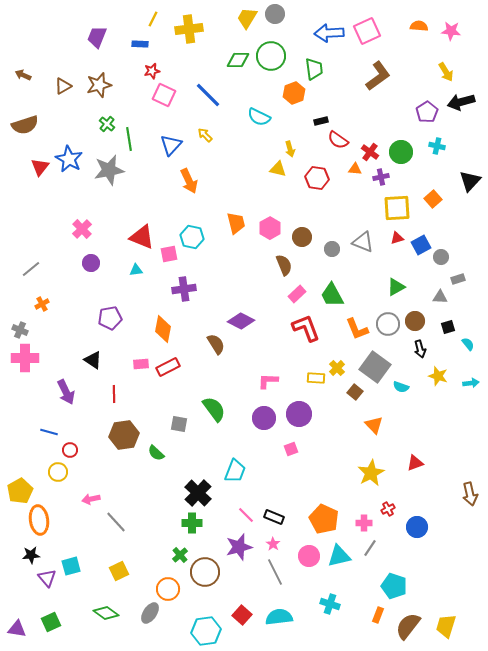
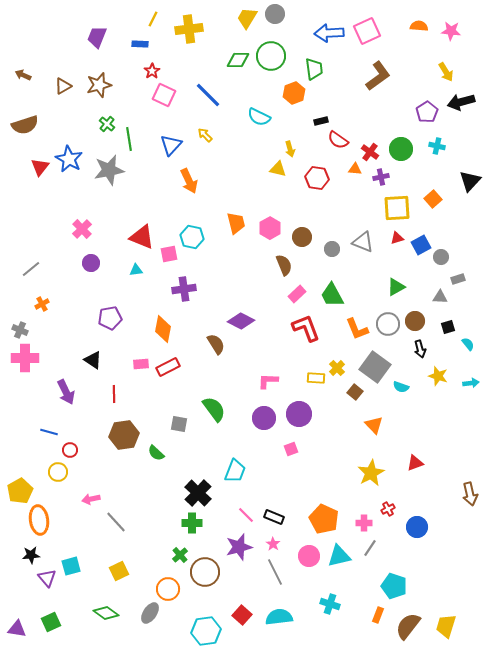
red star at (152, 71): rotated 21 degrees counterclockwise
green circle at (401, 152): moved 3 px up
